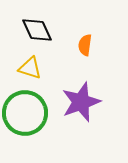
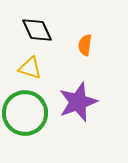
purple star: moved 3 px left
